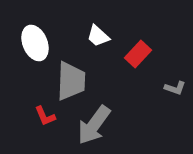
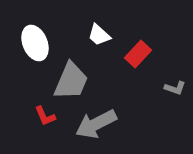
white trapezoid: moved 1 px right, 1 px up
gray trapezoid: rotated 21 degrees clockwise
gray arrow: moved 2 px right, 1 px up; rotated 27 degrees clockwise
